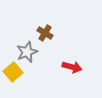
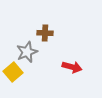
brown cross: rotated 28 degrees counterclockwise
